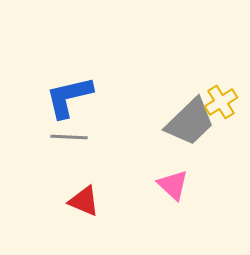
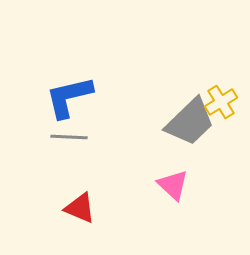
red triangle: moved 4 px left, 7 px down
